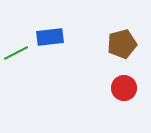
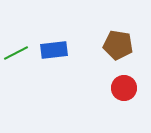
blue rectangle: moved 4 px right, 13 px down
brown pentagon: moved 4 px left, 1 px down; rotated 24 degrees clockwise
